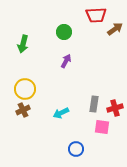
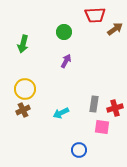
red trapezoid: moved 1 px left
blue circle: moved 3 px right, 1 px down
